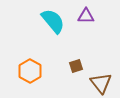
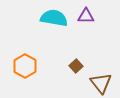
cyan semicircle: moved 1 px right, 3 px up; rotated 40 degrees counterclockwise
brown square: rotated 24 degrees counterclockwise
orange hexagon: moved 5 px left, 5 px up
